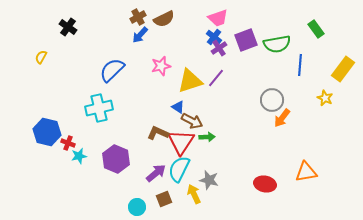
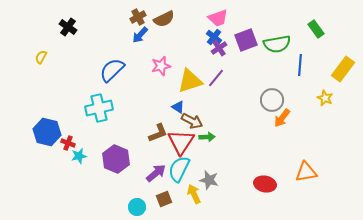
brown L-shape: rotated 135 degrees clockwise
